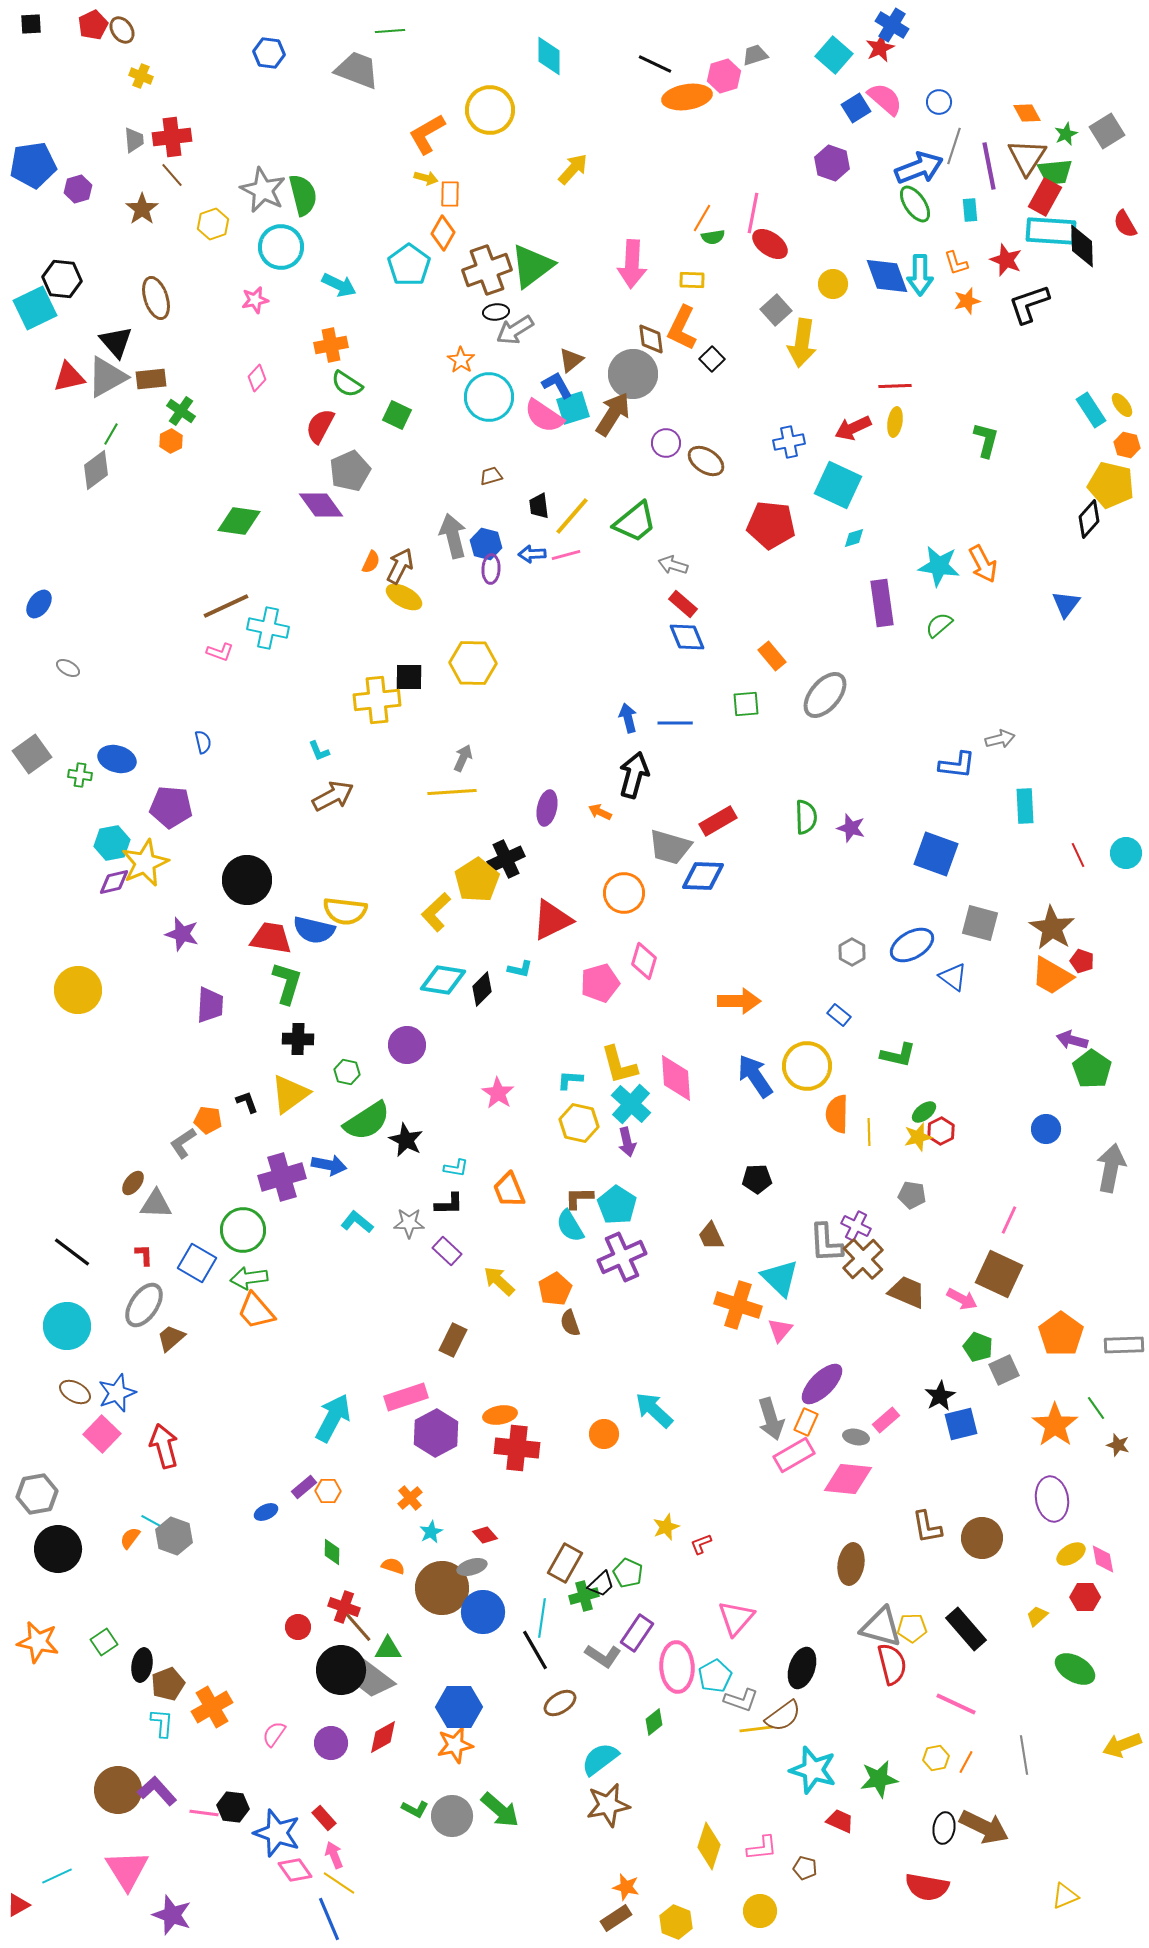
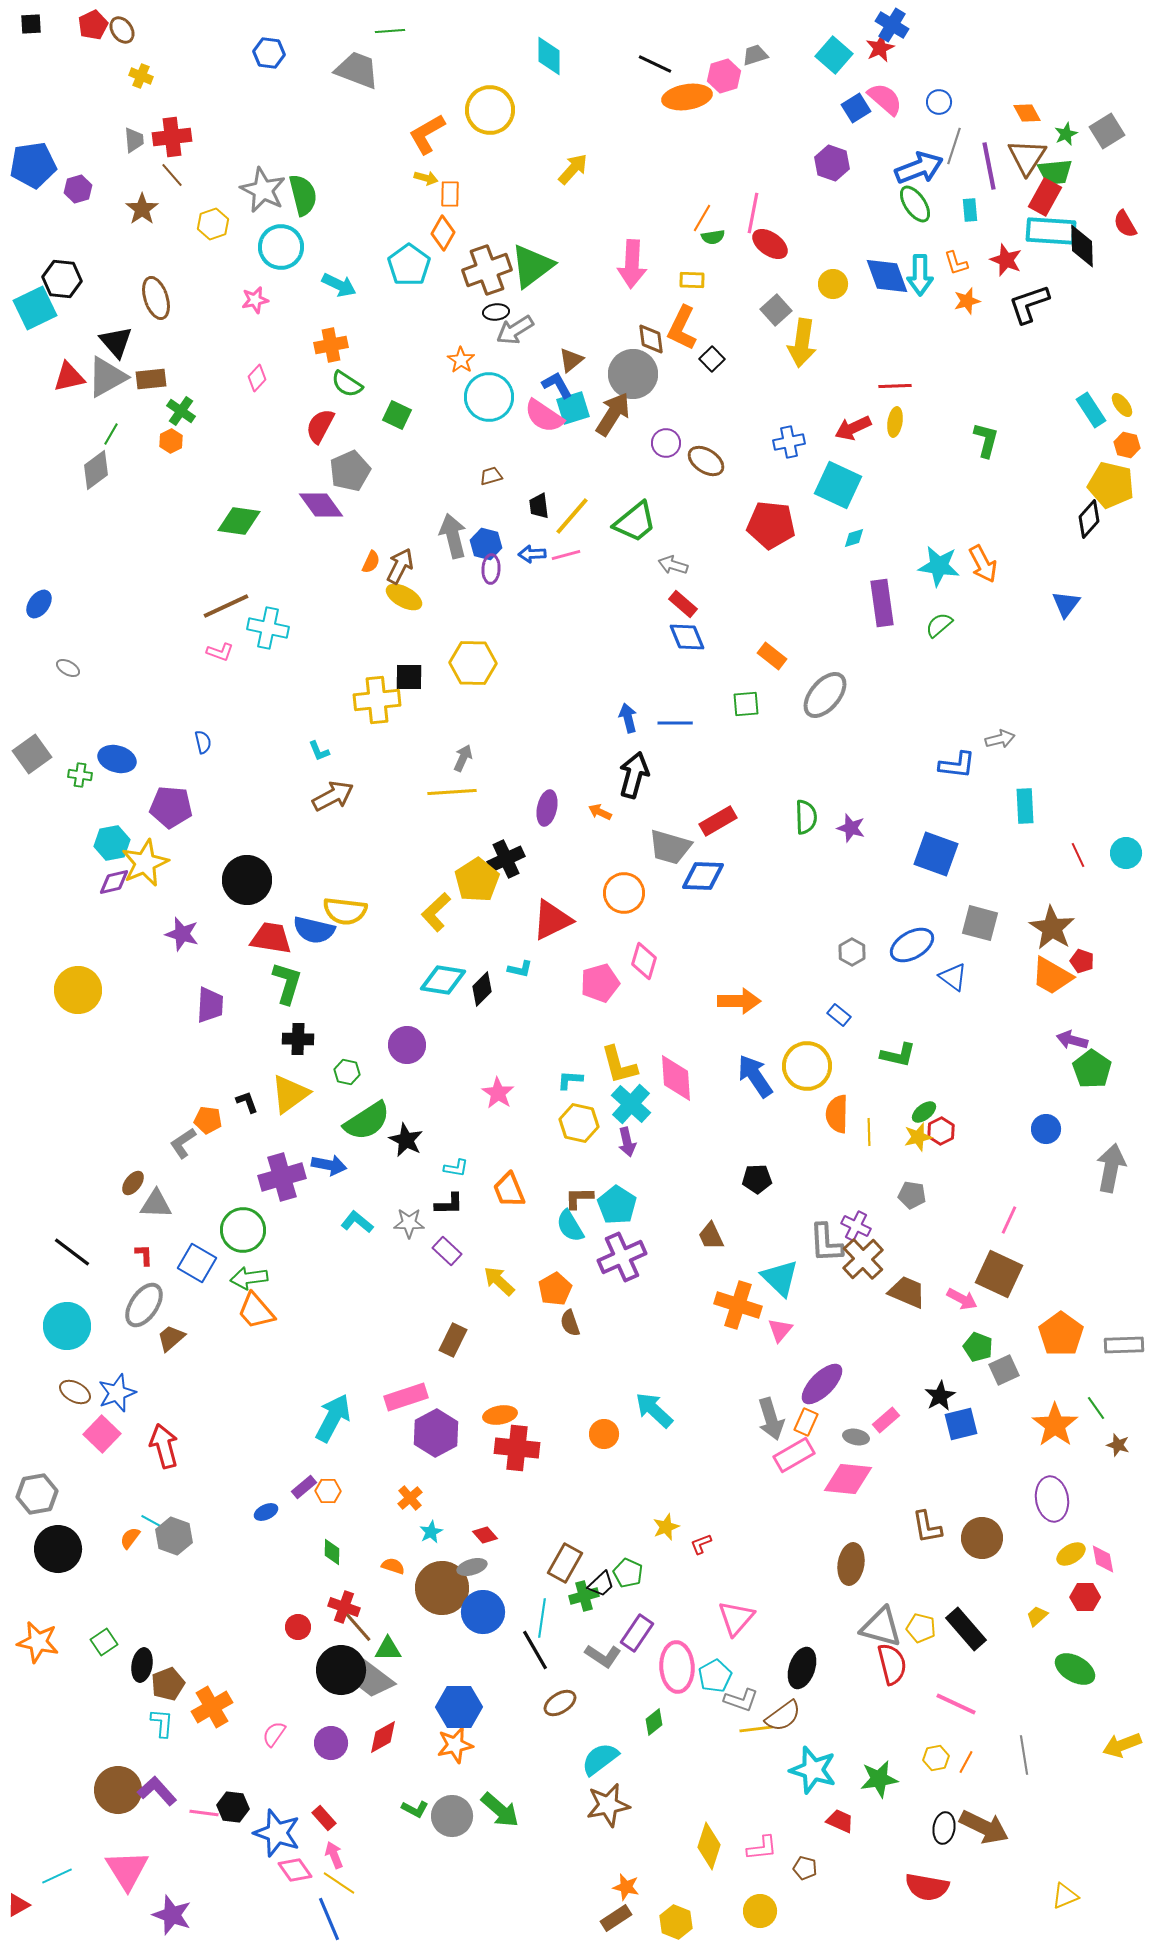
orange rectangle at (772, 656): rotated 12 degrees counterclockwise
yellow pentagon at (912, 1628): moved 9 px right; rotated 16 degrees clockwise
